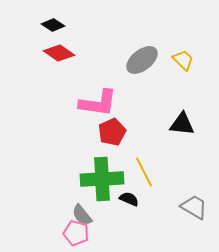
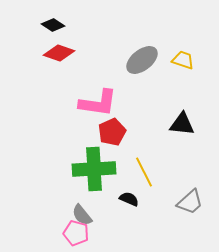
red diamond: rotated 16 degrees counterclockwise
yellow trapezoid: rotated 25 degrees counterclockwise
green cross: moved 8 px left, 10 px up
gray trapezoid: moved 4 px left, 5 px up; rotated 108 degrees clockwise
